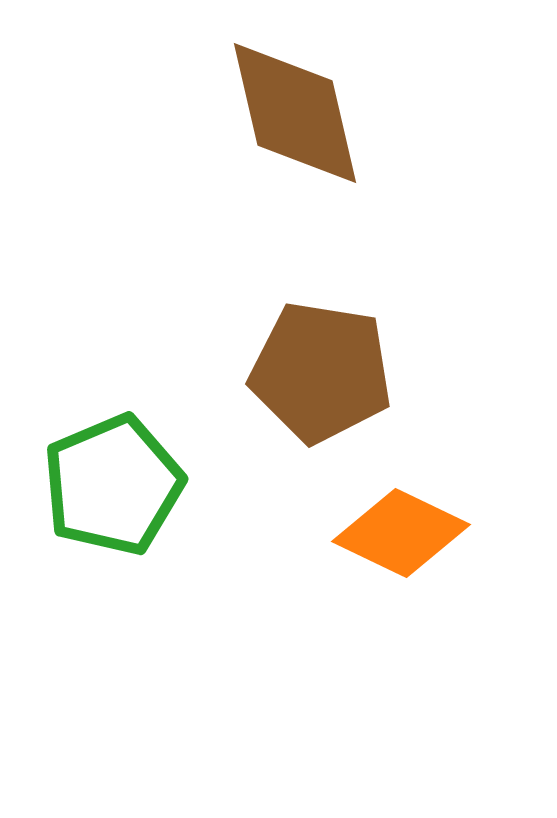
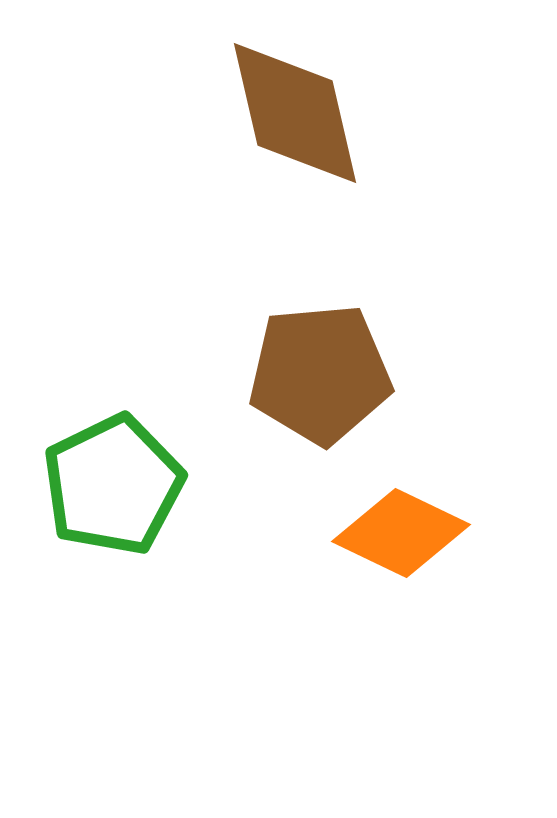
brown pentagon: moved 1 px left, 2 px down; rotated 14 degrees counterclockwise
green pentagon: rotated 3 degrees counterclockwise
